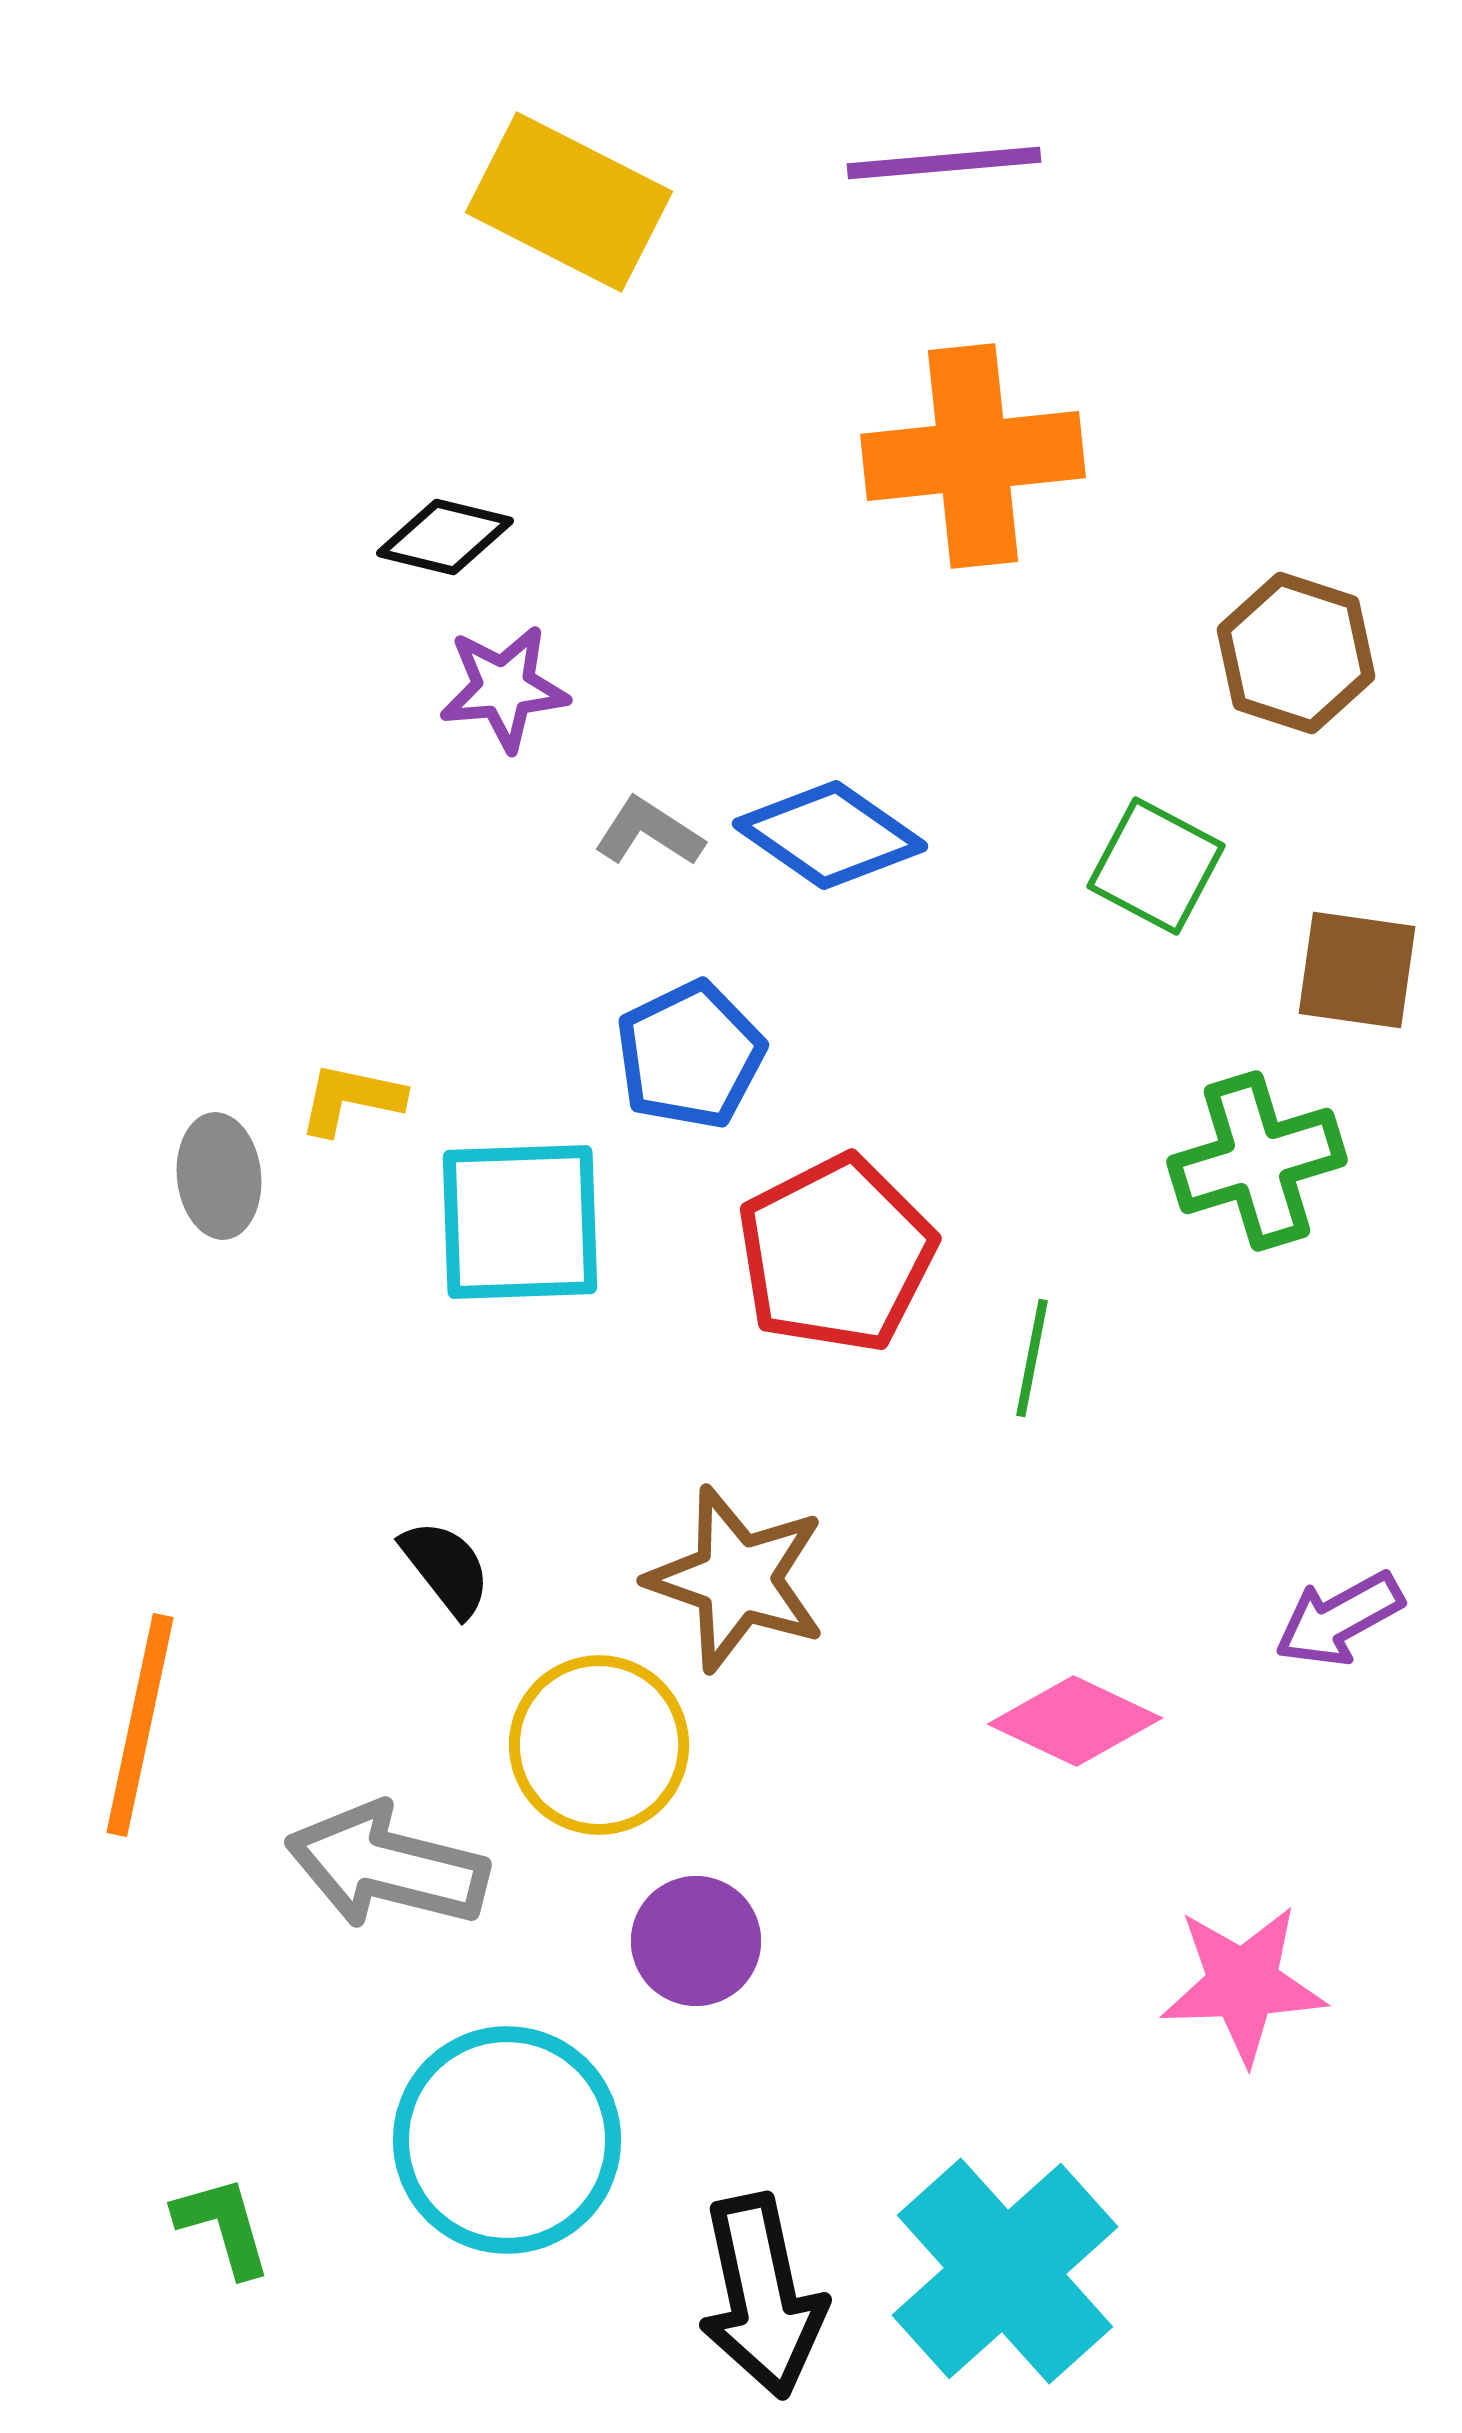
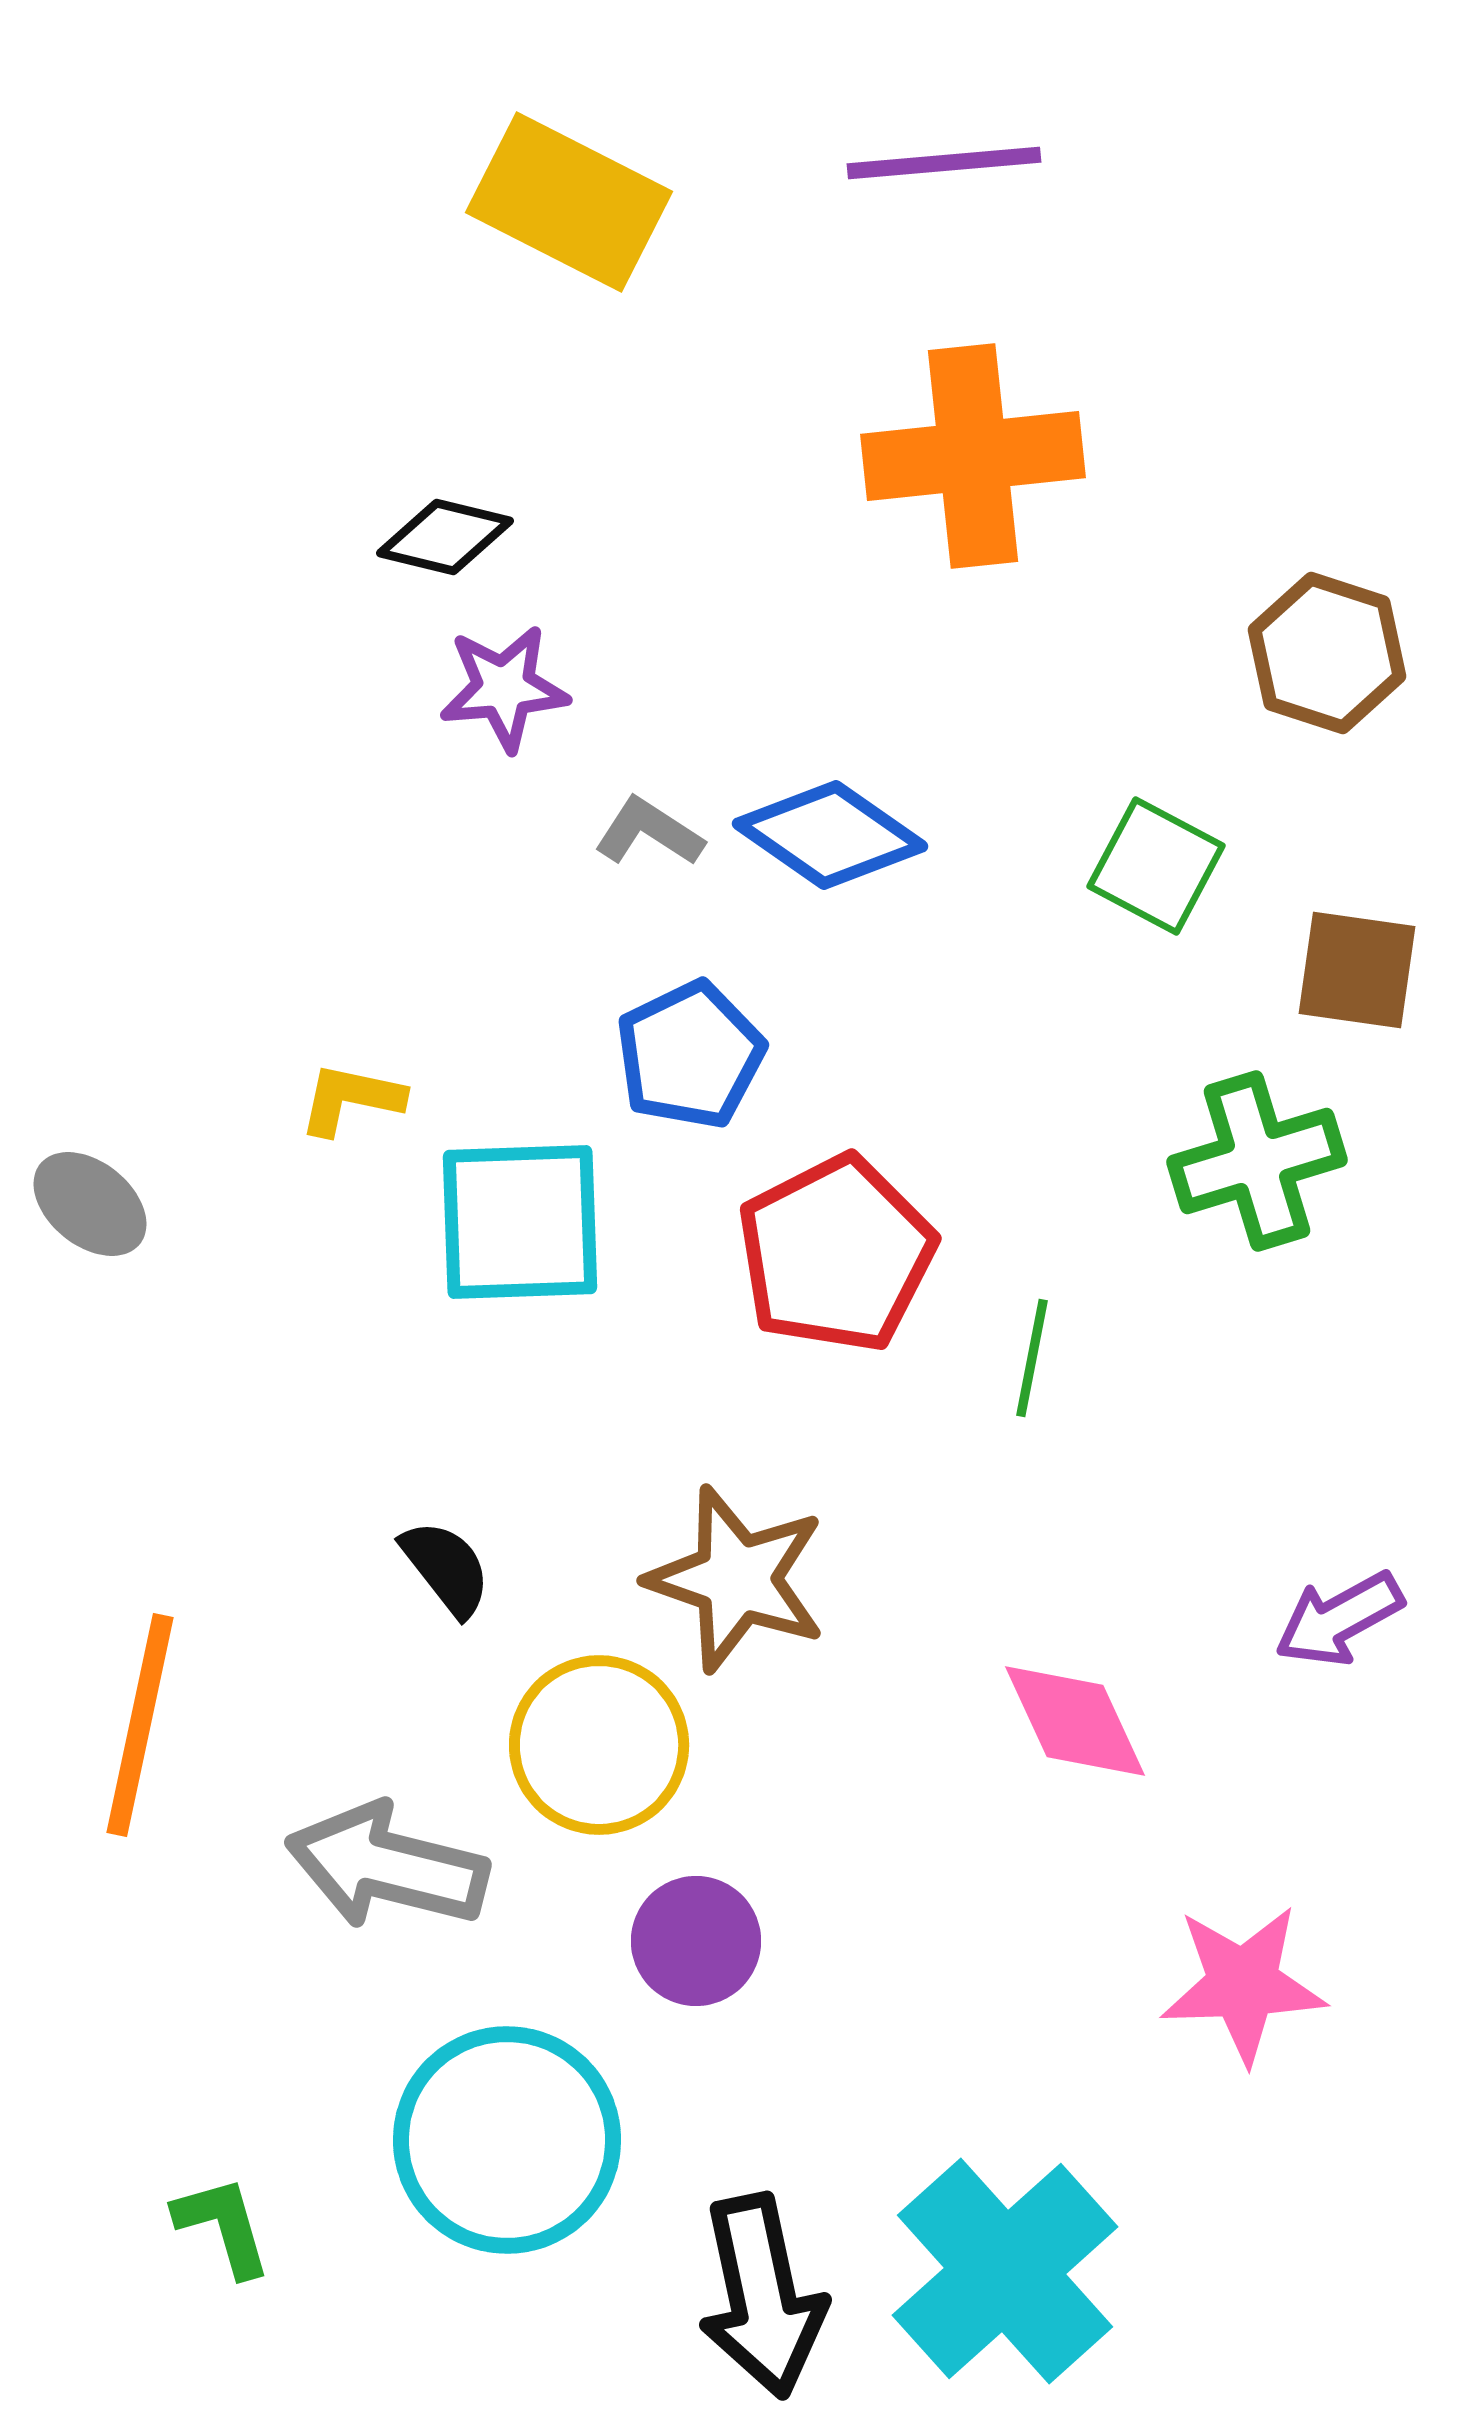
brown hexagon: moved 31 px right
gray ellipse: moved 129 px left, 28 px down; rotated 45 degrees counterclockwise
pink diamond: rotated 40 degrees clockwise
